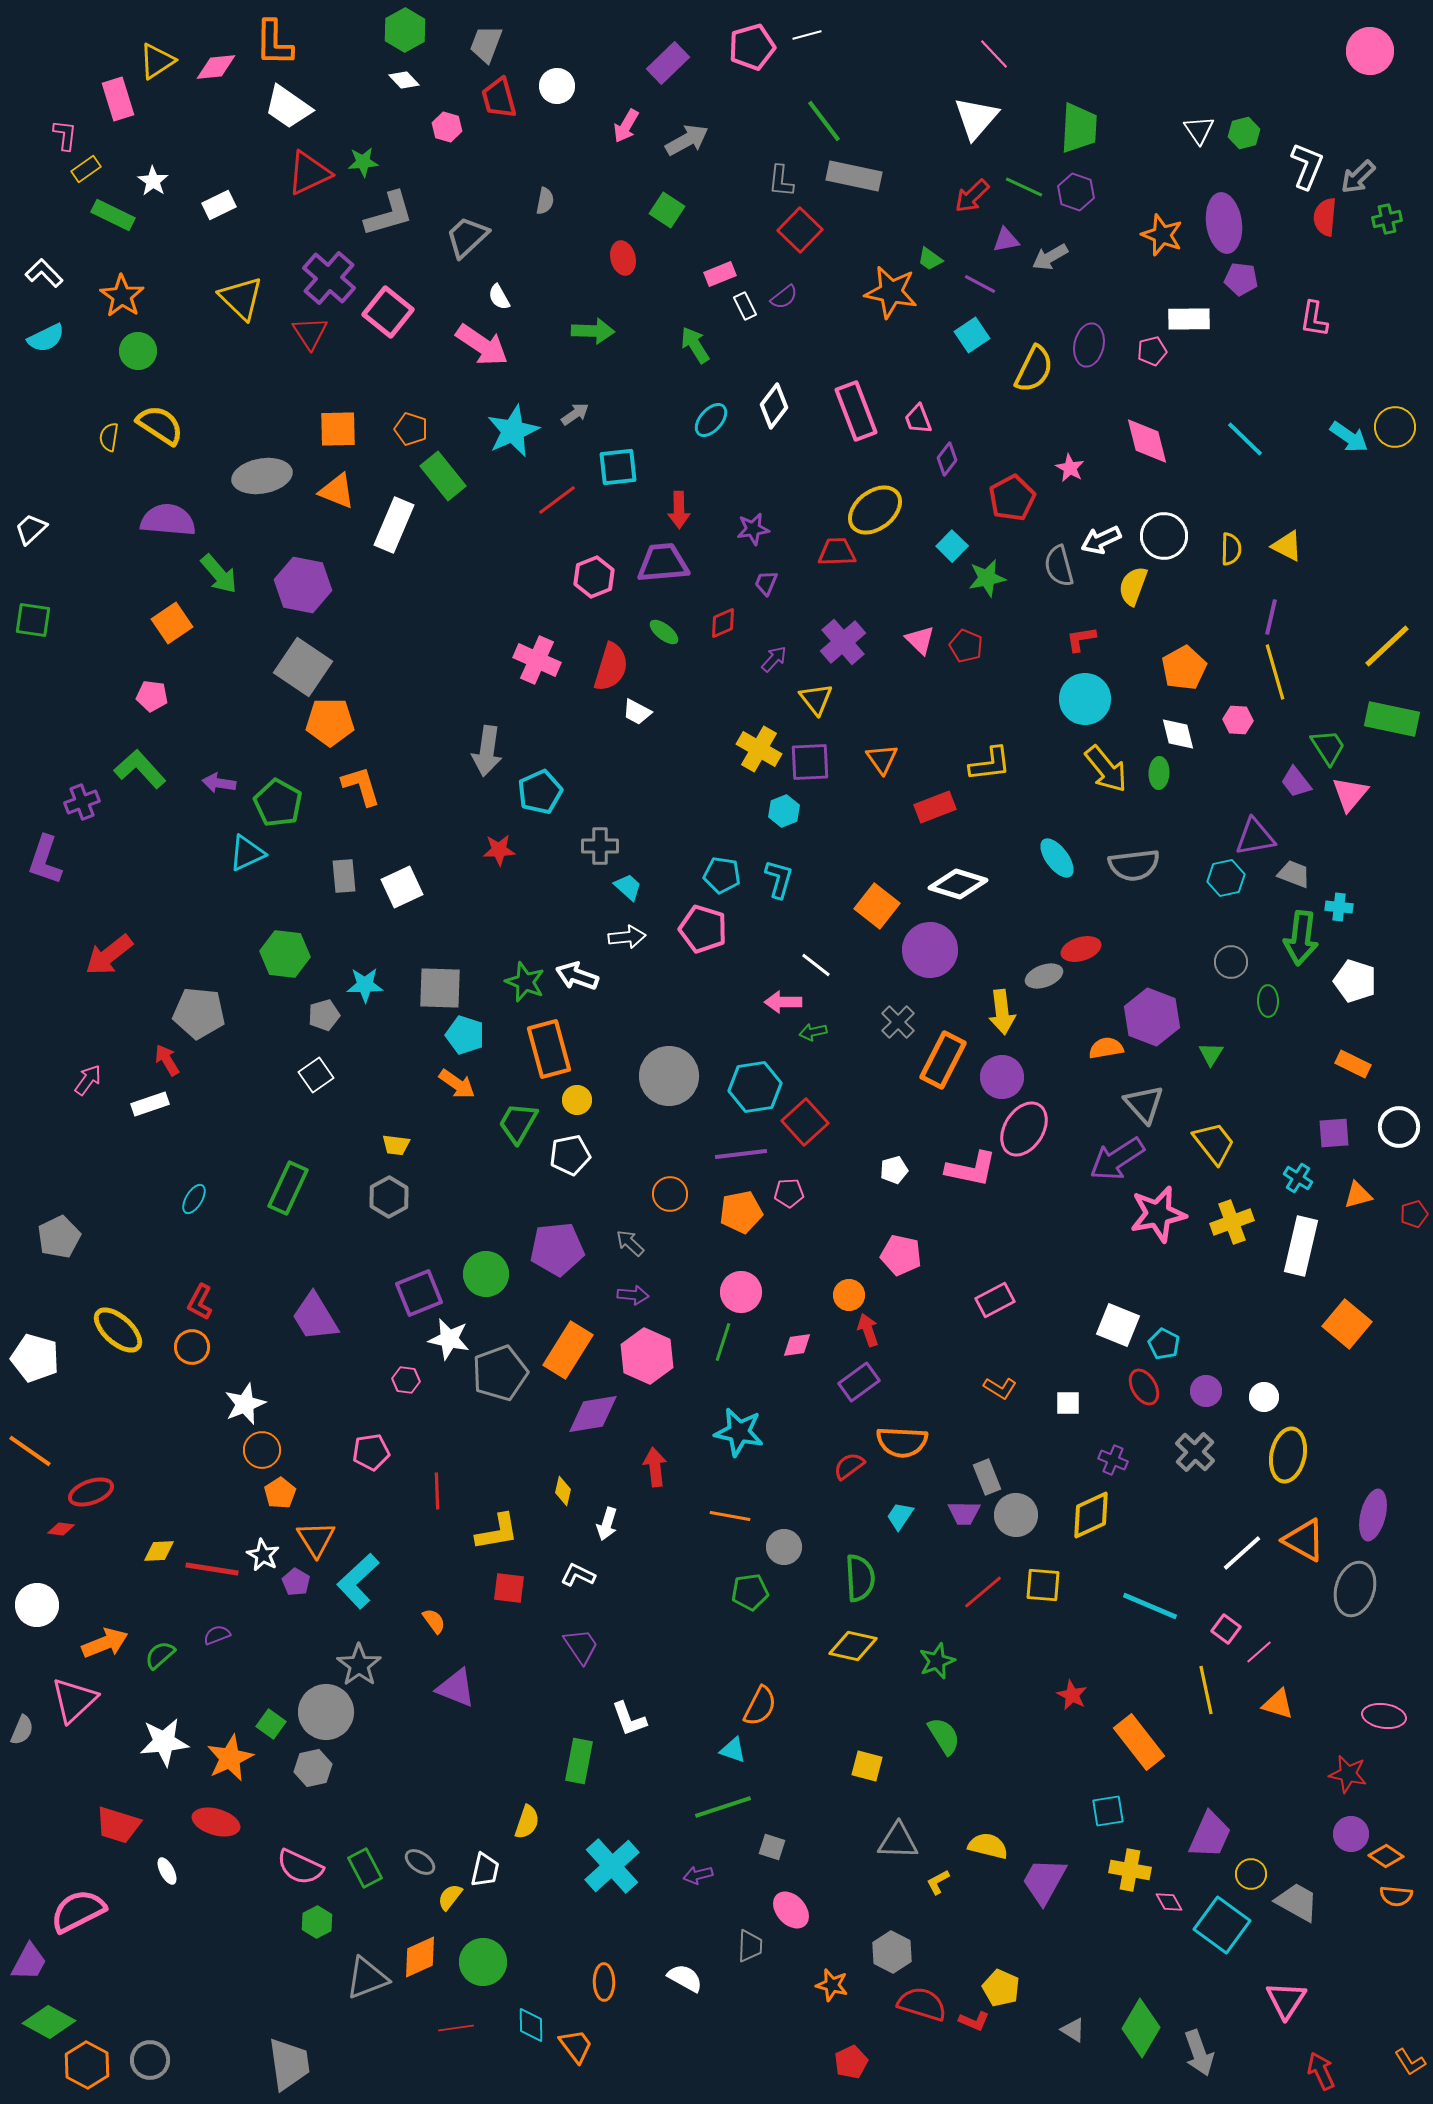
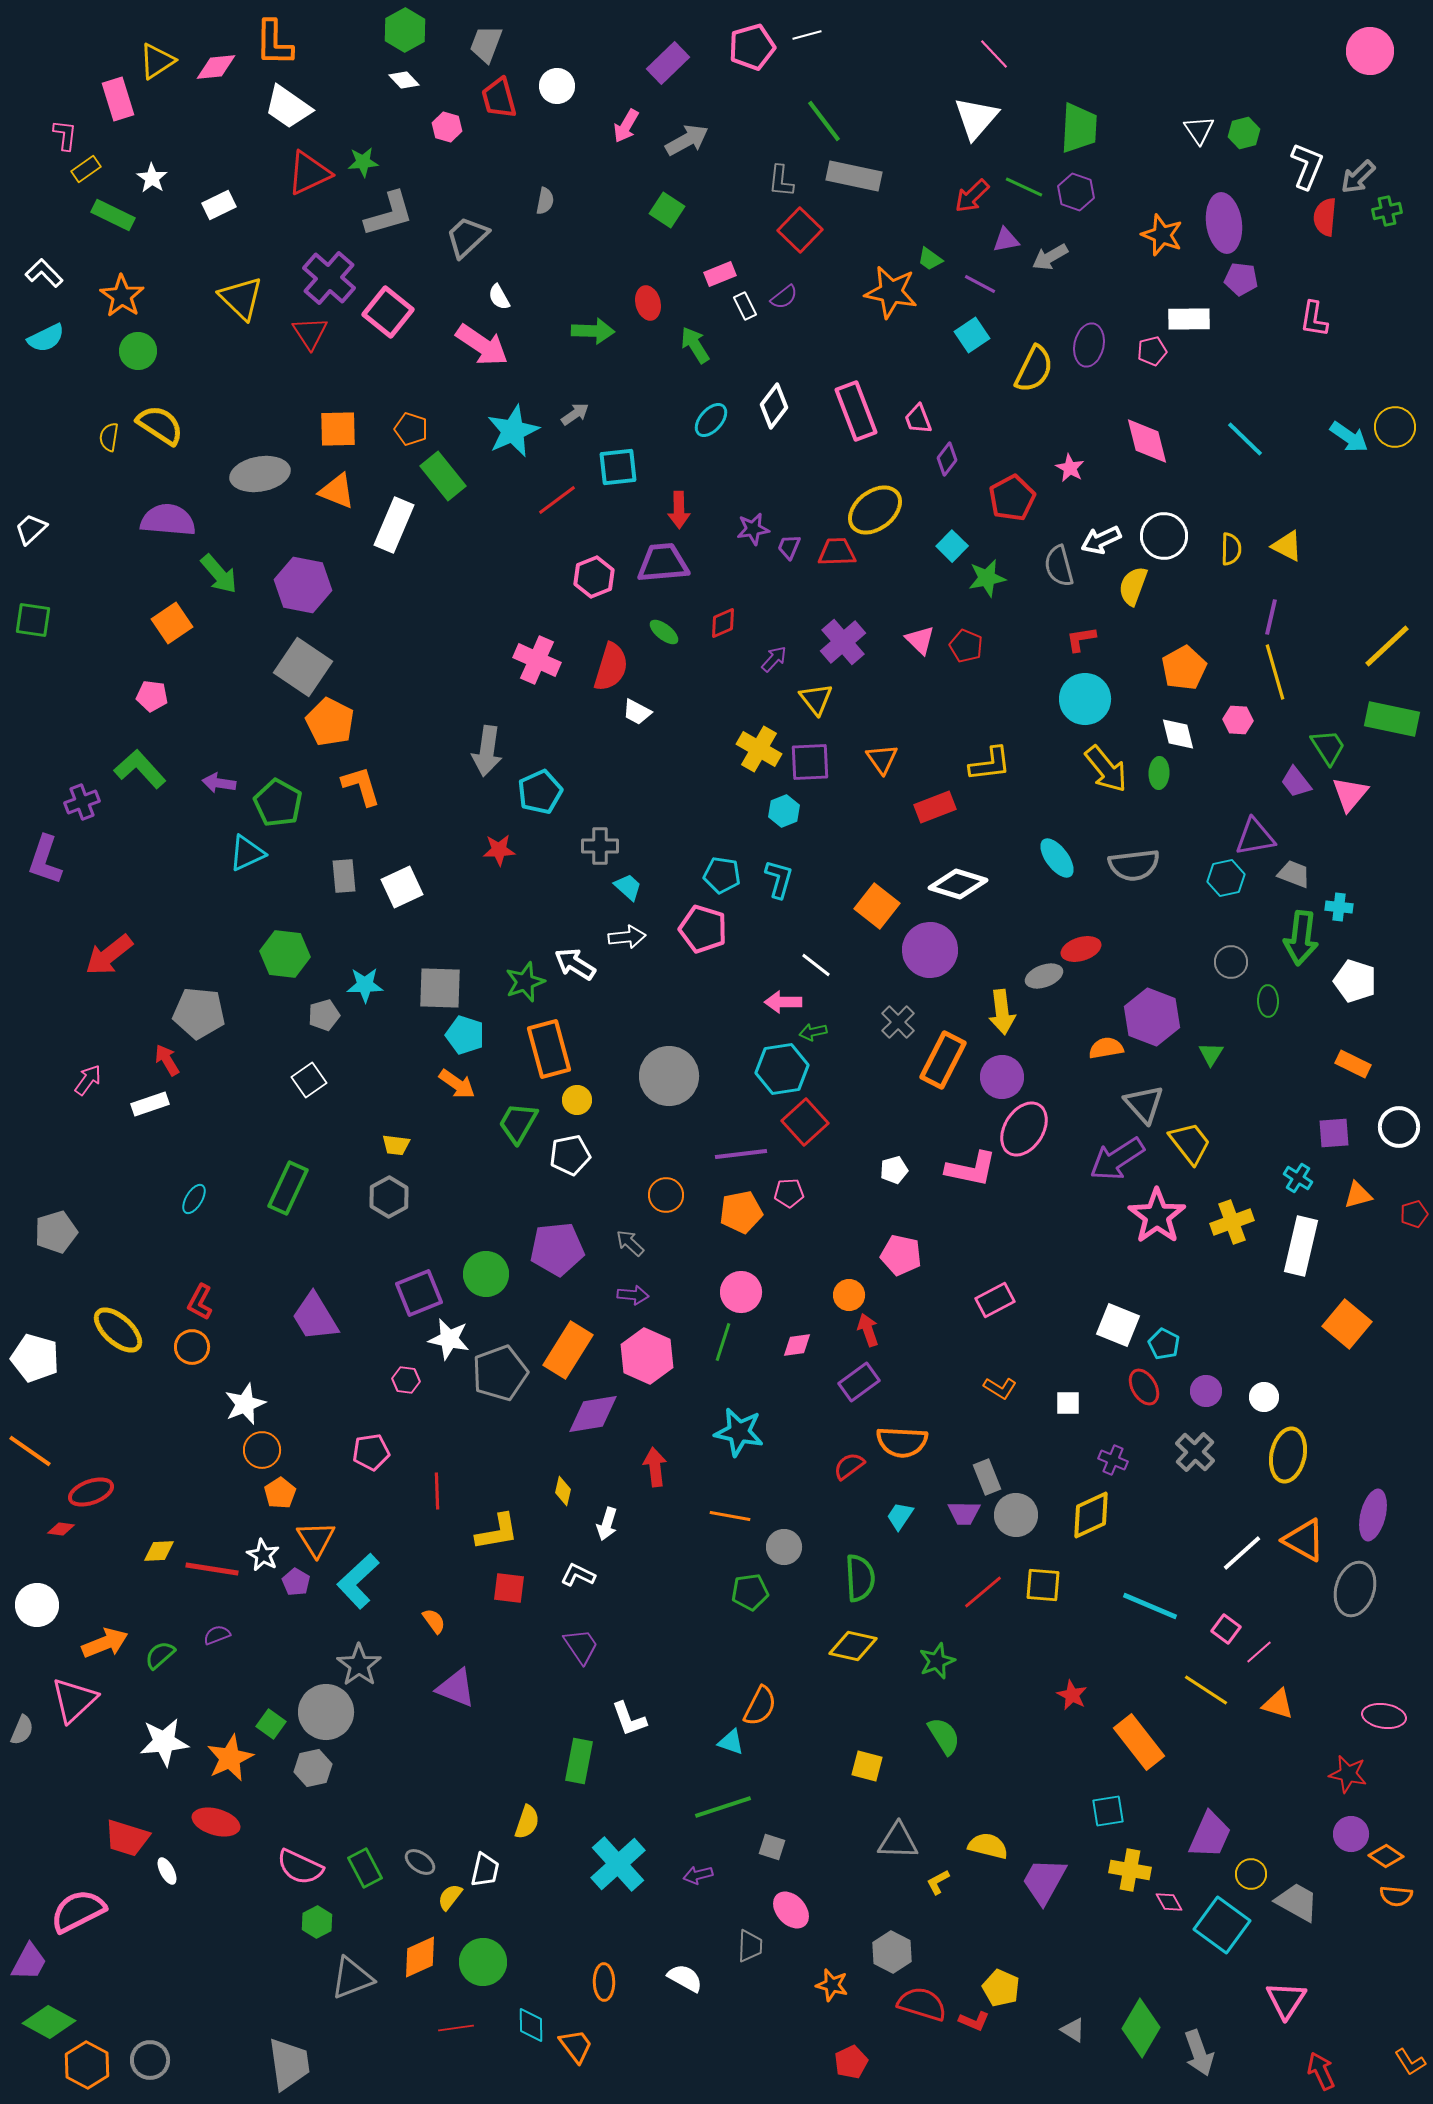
white star at (153, 181): moved 1 px left, 3 px up
green cross at (1387, 219): moved 8 px up
red ellipse at (623, 258): moved 25 px right, 45 px down
gray ellipse at (262, 476): moved 2 px left, 2 px up
purple trapezoid at (766, 583): moved 23 px right, 36 px up
orange pentagon at (330, 722): rotated 27 degrees clockwise
white arrow at (577, 976): moved 2 px left, 12 px up; rotated 12 degrees clockwise
green star at (525, 982): rotated 30 degrees clockwise
white square at (316, 1075): moved 7 px left, 5 px down
cyan hexagon at (755, 1087): moved 27 px right, 18 px up
yellow trapezoid at (1214, 1143): moved 24 px left
orange circle at (670, 1194): moved 4 px left, 1 px down
pink star at (1158, 1214): moved 1 px left, 2 px down; rotated 24 degrees counterclockwise
gray pentagon at (59, 1237): moved 3 px left, 5 px up; rotated 9 degrees clockwise
yellow line at (1206, 1690): rotated 45 degrees counterclockwise
cyan triangle at (733, 1750): moved 2 px left, 8 px up
red trapezoid at (118, 1825): moved 9 px right, 13 px down
cyan cross at (612, 1866): moved 6 px right, 2 px up
gray triangle at (367, 1978): moved 15 px left
